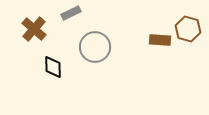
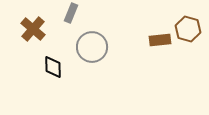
gray rectangle: rotated 42 degrees counterclockwise
brown cross: moved 1 px left
brown rectangle: rotated 10 degrees counterclockwise
gray circle: moved 3 px left
